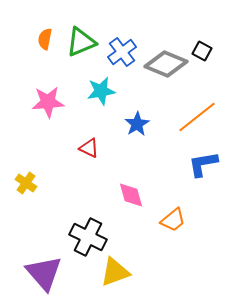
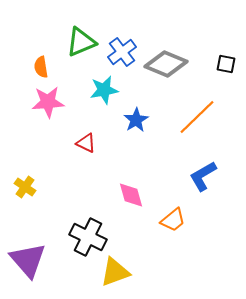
orange semicircle: moved 4 px left, 28 px down; rotated 20 degrees counterclockwise
black square: moved 24 px right, 13 px down; rotated 18 degrees counterclockwise
cyan star: moved 3 px right, 1 px up
orange line: rotated 6 degrees counterclockwise
blue star: moved 1 px left, 4 px up
red triangle: moved 3 px left, 5 px up
blue L-shape: moved 12 px down; rotated 20 degrees counterclockwise
yellow cross: moved 1 px left, 4 px down
purple triangle: moved 16 px left, 13 px up
